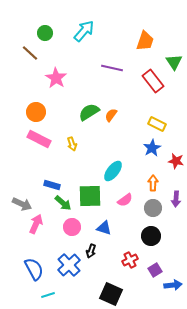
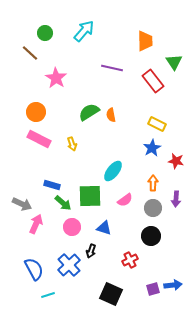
orange trapezoid: rotated 20 degrees counterclockwise
orange semicircle: rotated 48 degrees counterclockwise
purple square: moved 2 px left, 19 px down; rotated 16 degrees clockwise
